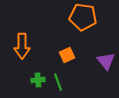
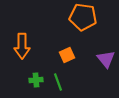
purple triangle: moved 2 px up
green cross: moved 2 px left
